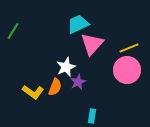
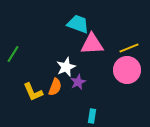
cyan trapezoid: rotated 45 degrees clockwise
green line: moved 23 px down
pink triangle: rotated 45 degrees clockwise
yellow L-shape: rotated 30 degrees clockwise
